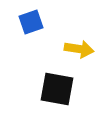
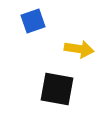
blue square: moved 2 px right, 1 px up
